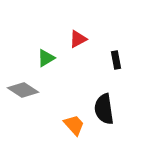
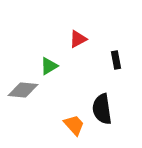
green triangle: moved 3 px right, 8 px down
gray diamond: rotated 28 degrees counterclockwise
black semicircle: moved 2 px left
